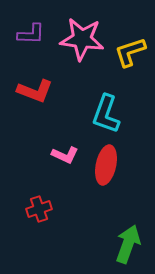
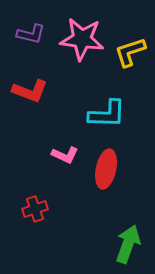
purple L-shape: rotated 12 degrees clockwise
red L-shape: moved 5 px left
cyan L-shape: moved 1 px right; rotated 108 degrees counterclockwise
red ellipse: moved 4 px down
red cross: moved 4 px left
